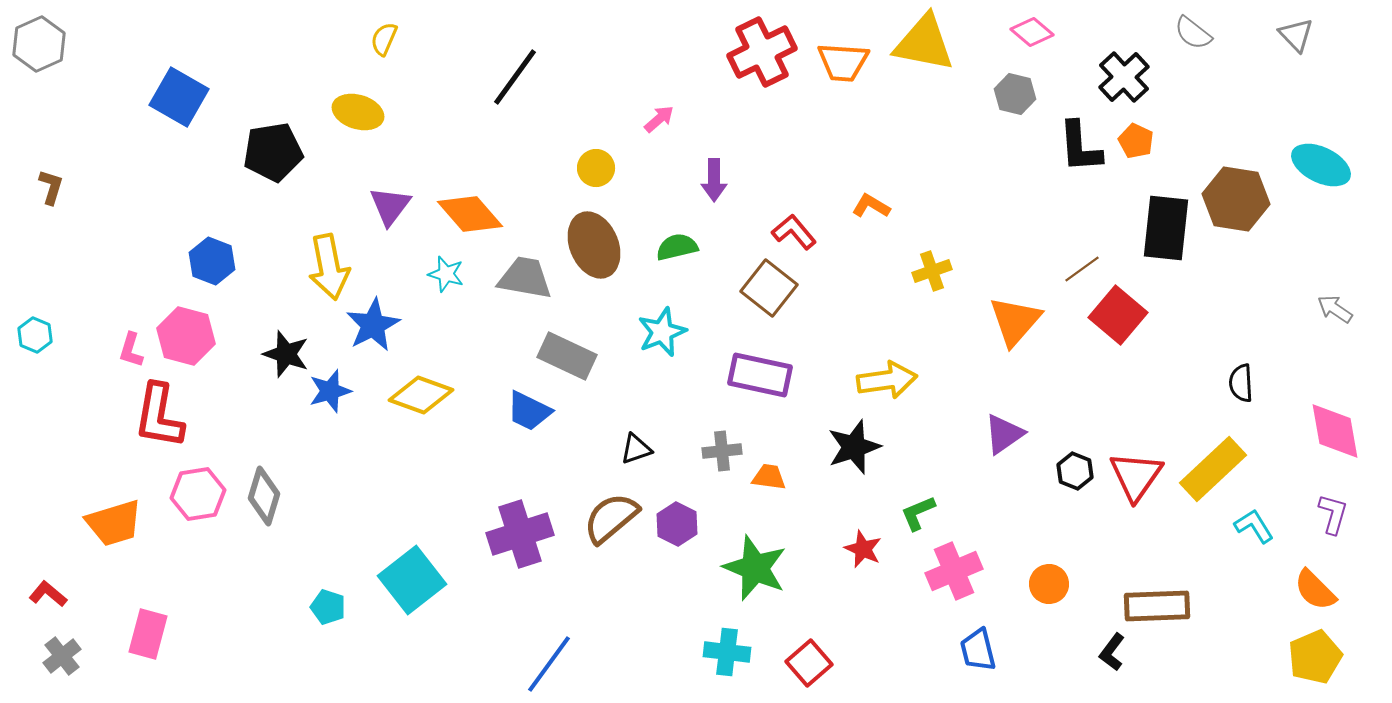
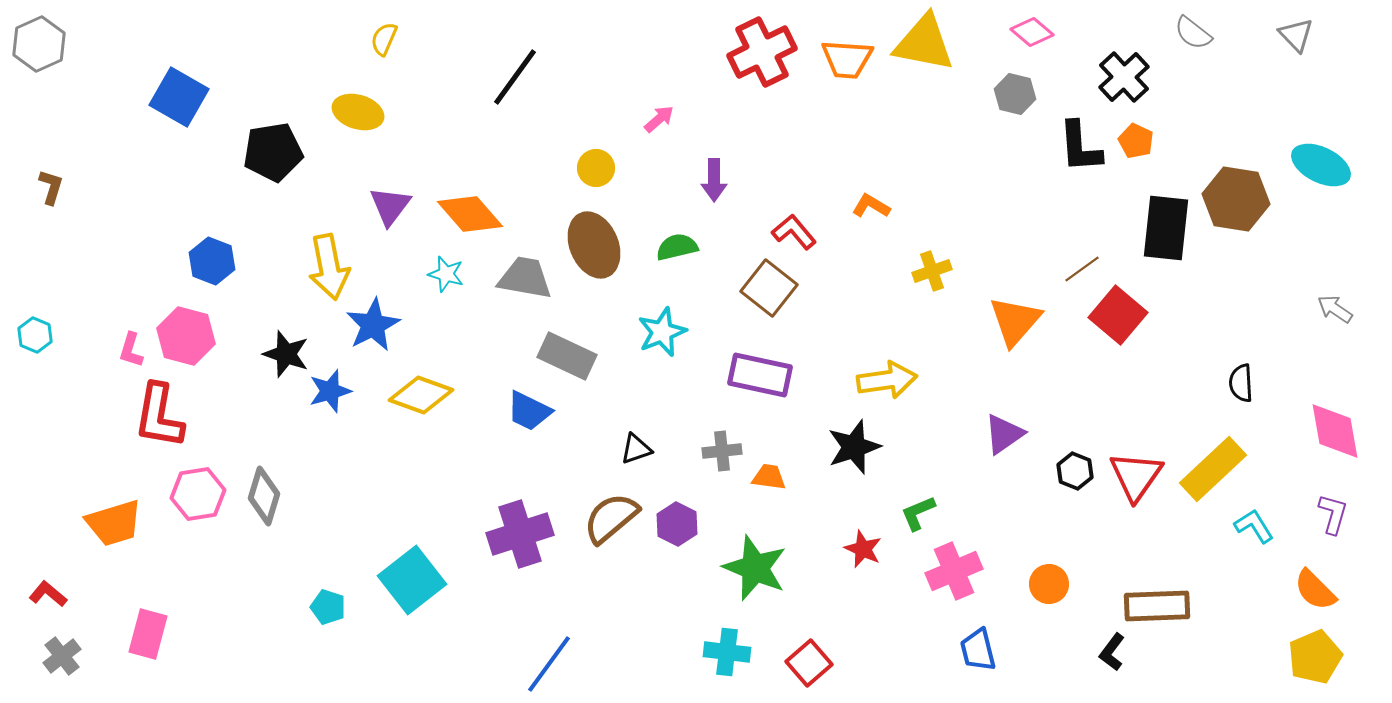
orange trapezoid at (843, 62): moved 4 px right, 3 px up
